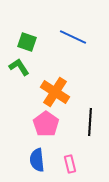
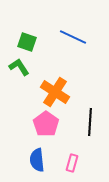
pink rectangle: moved 2 px right, 1 px up; rotated 30 degrees clockwise
